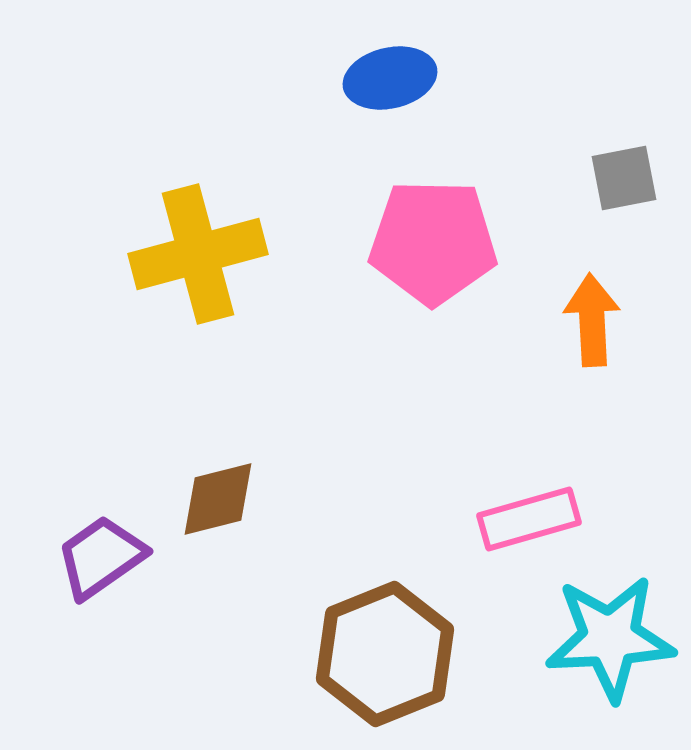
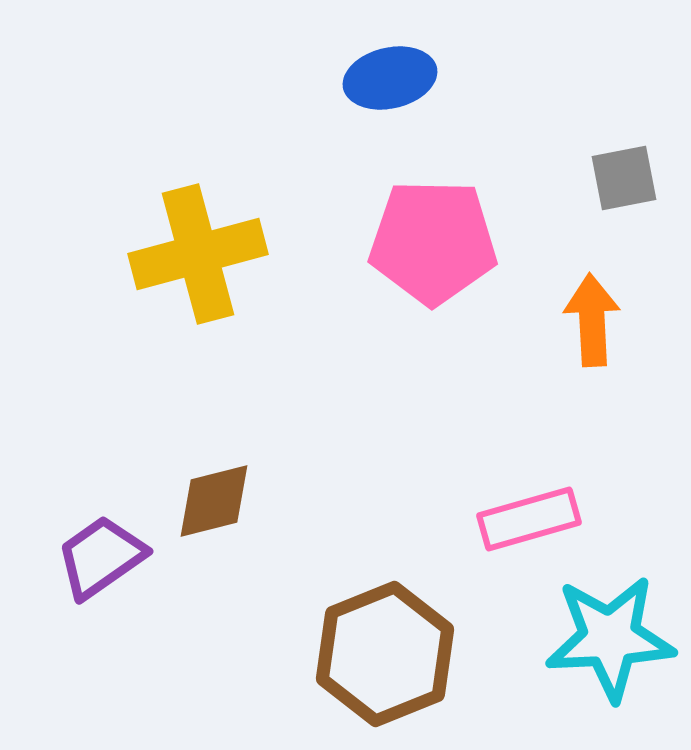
brown diamond: moved 4 px left, 2 px down
